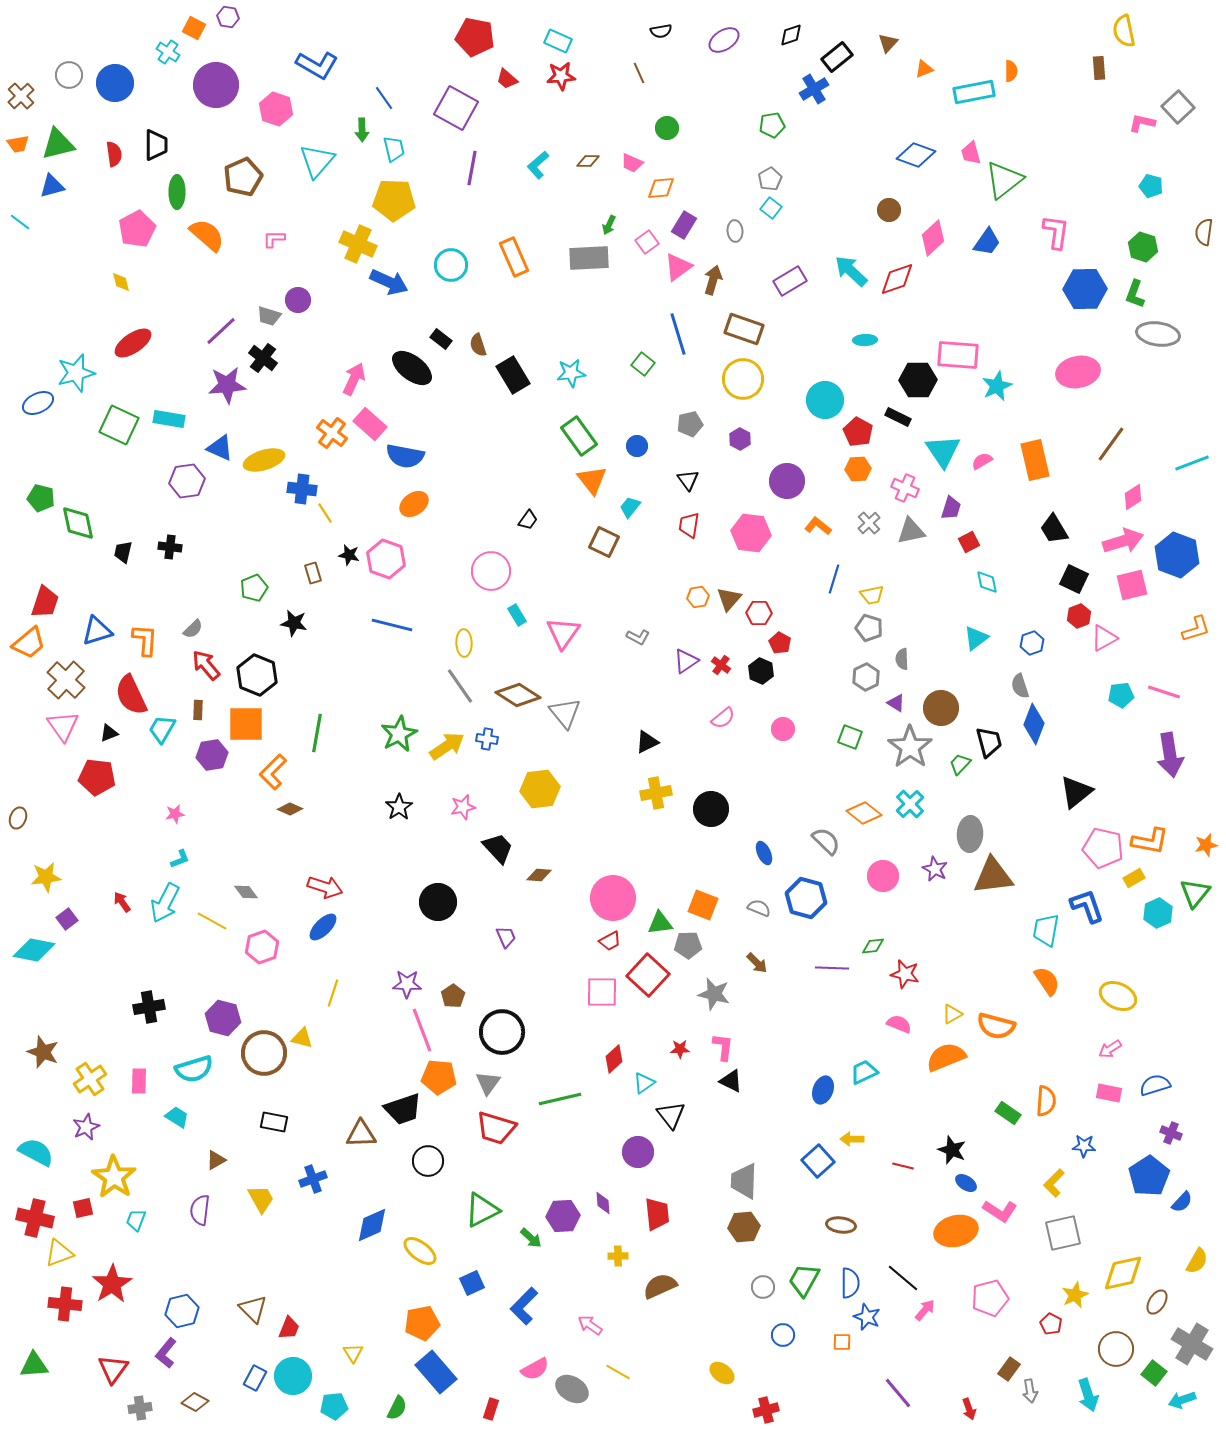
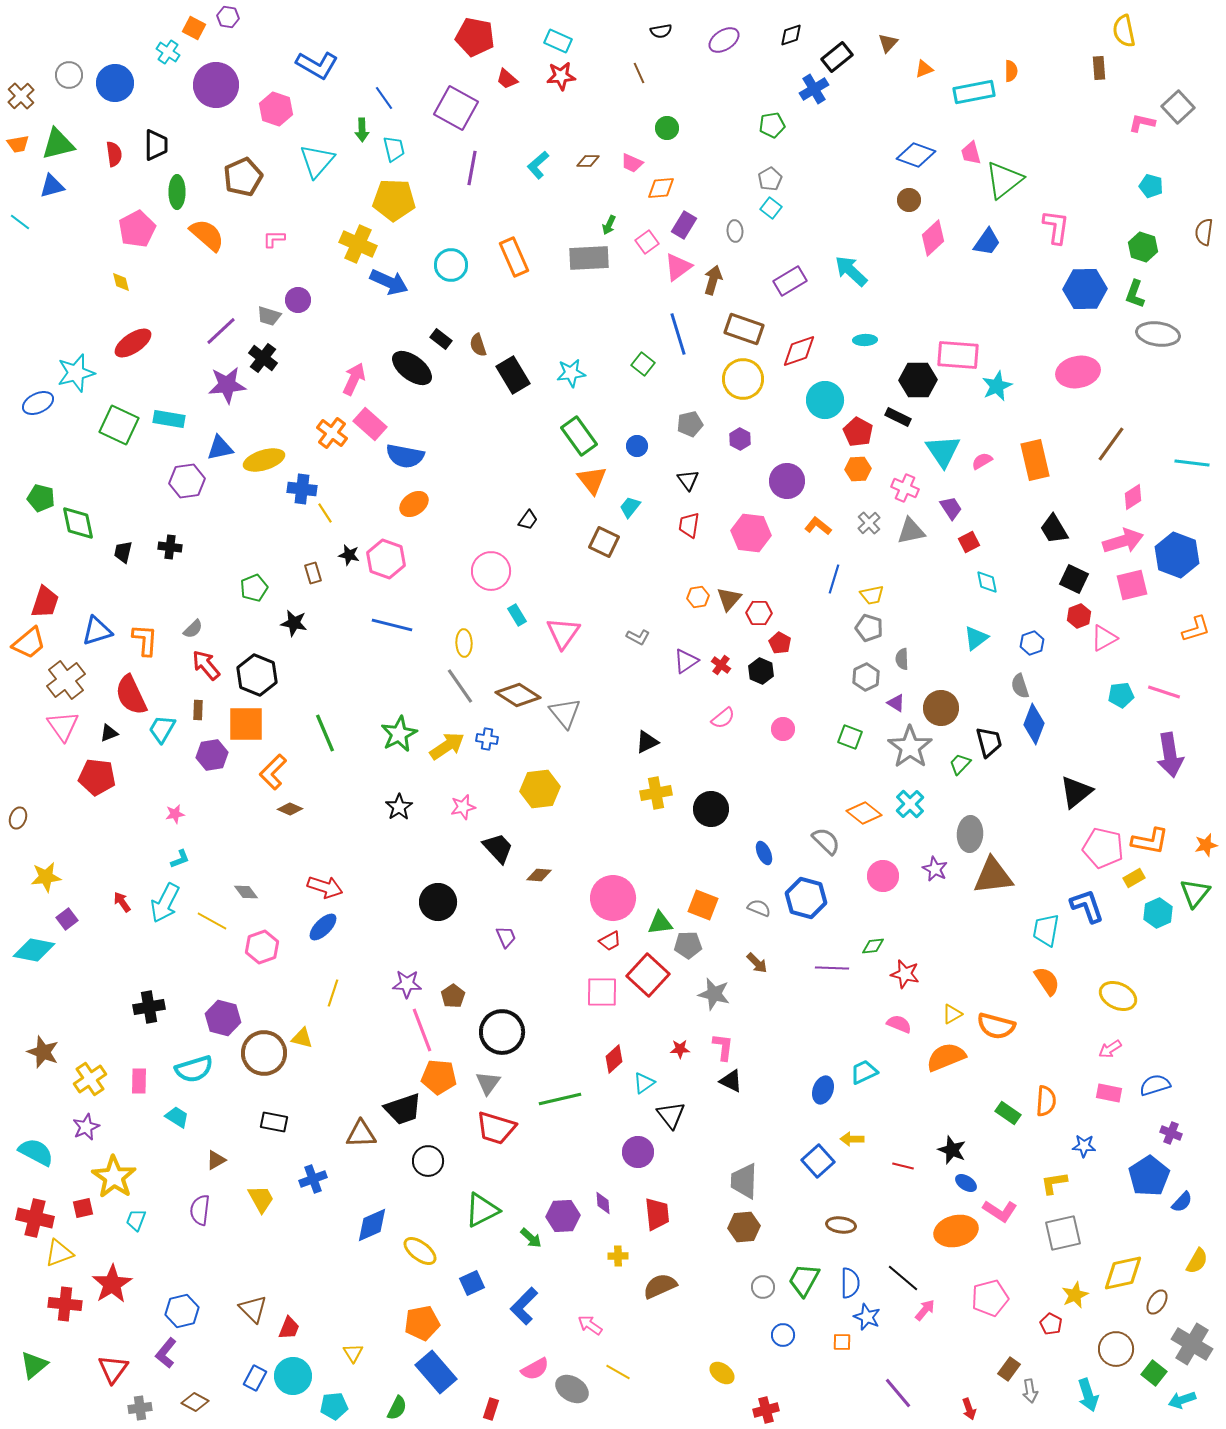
brown circle at (889, 210): moved 20 px right, 10 px up
pink L-shape at (1056, 232): moved 5 px up
red diamond at (897, 279): moved 98 px left, 72 px down
blue triangle at (220, 448): rotated 36 degrees counterclockwise
cyan line at (1192, 463): rotated 28 degrees clockwise
purple trapezoid at (951, 508): rotated 50 degrees counterclockwise
brown cross at (66, 680): rotated 9 degrees clockwise
green line at (317, 733): moved 8 px right; rotated 33 degrees counterclockwise
yellow L-shape at (1054, 1183): rotated 36 degrees clockwise
green triangle at (34, 1365): rotated 36 degrees counterclockwise
